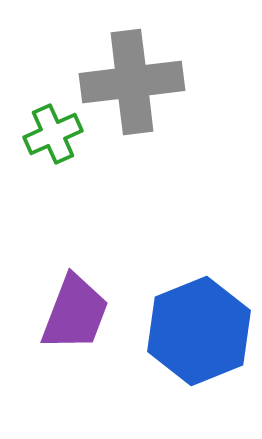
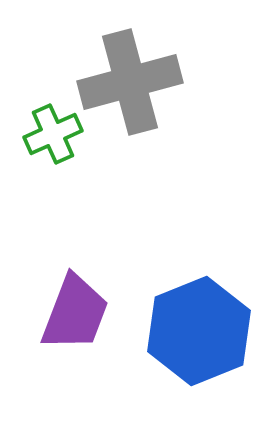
gray cross: moved 2 px left; rotated 8 degrees counterclockwise
